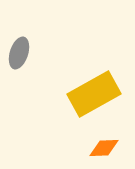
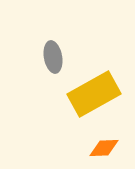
gray ellipse: moved 34 px right, 4 px down; rotated 28 degrees counterclockwise
